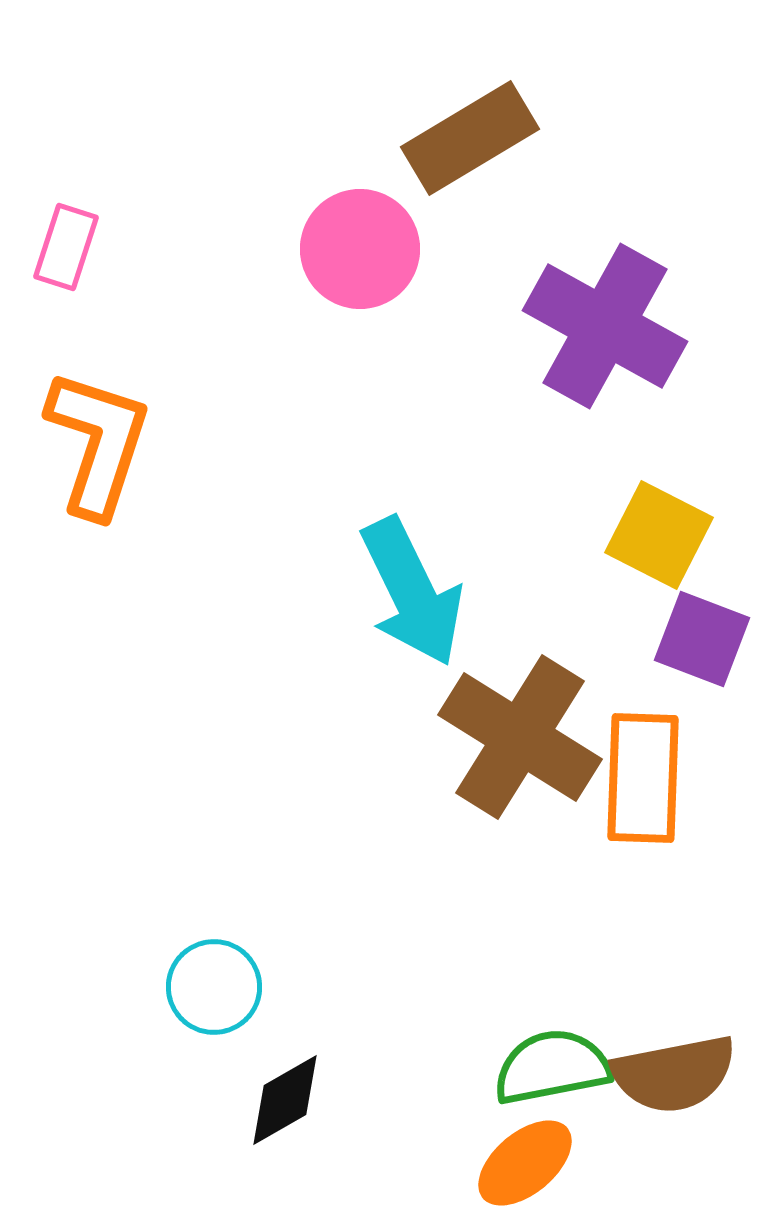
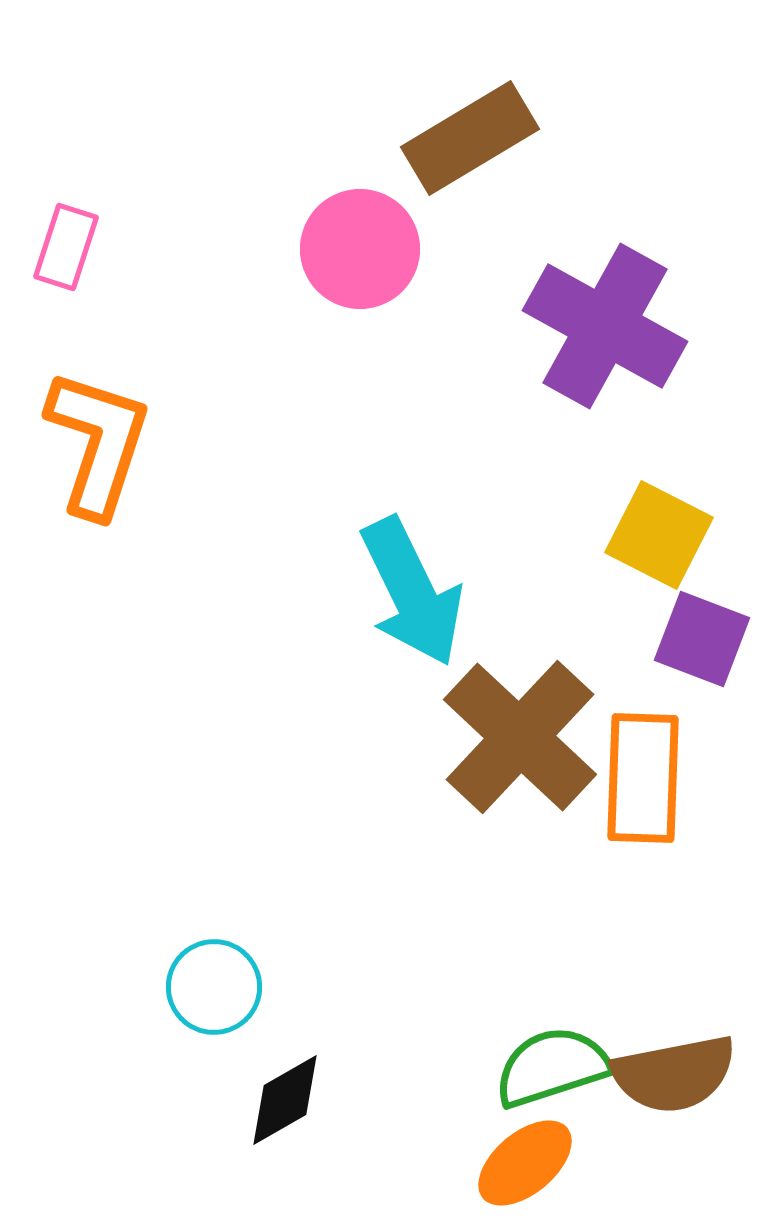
brown cross: rotated 11 degrees clockwise
green semicircle: rotated 7 degrees counterclockwise
